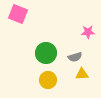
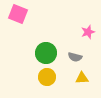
pink star: rotated 16 degrees counterclockwise
gray semicircle: rotated 32 degrees clockwise
yellow triangle: moved 4 px down
yellow circle: moved 1 px left, 3 px up
